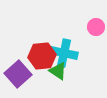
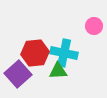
pink circle: moved 2 px left, 1 px up
red hexagon: moved 7 px left, 3 px up
green triangle: rotated 36 degrees counterclockwise
